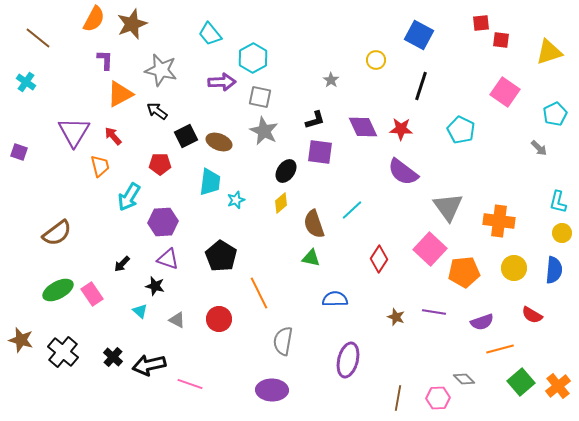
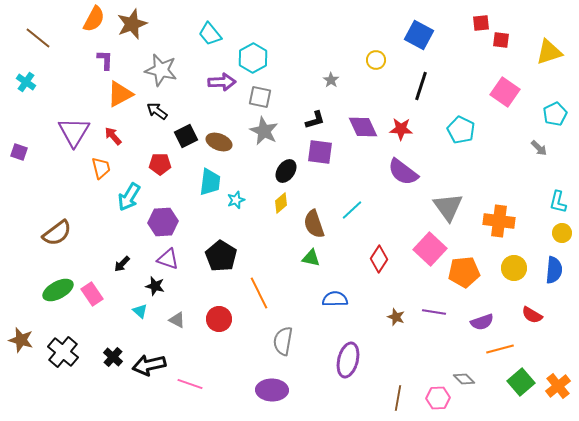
orange trapezoid at (100, 166): moved 1 px right, 2 px down
